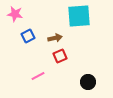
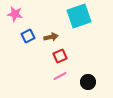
cyan square: rotated 15 degrees counterclockwise
brown arrow: moved 4 px left, 1 px up
pink line: moved 22 px right
